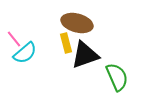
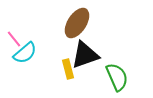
brown ellipse: rotated 72 degrees counterclockwise
yellow rectangle: moved 2 px right, 26 px down
